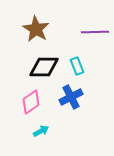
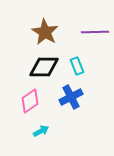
brown star: moved 9 px right, 3 px down
pink diamond: moved 1 px left, 1 px up
